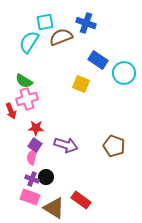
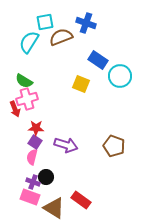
cyan circle: moved 4 px left, 3 px down
red arrow: moved 4 px right, 2 px up
purple square: moved 3 px up
purple cross: moved 1 px right, 3 px down
